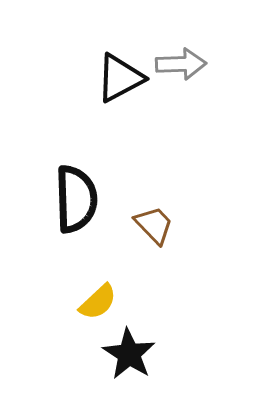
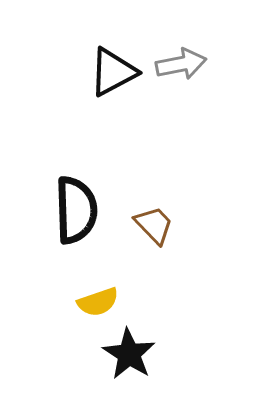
gray arrow: rotated 9 degrees counterclockwise
black triangle: moved 7 px left, 6 px up
black semicircle: moved 11 px down
yellow semicircle: rotated 24 degrees clockwise
